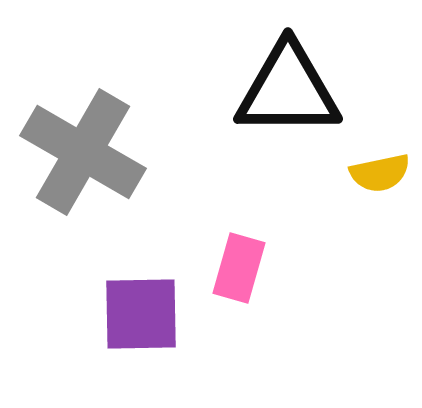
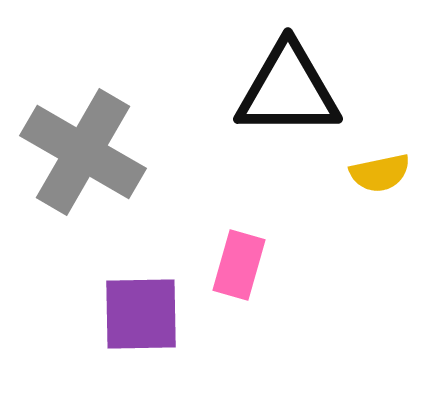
pink rectangle: moved 3 px up
